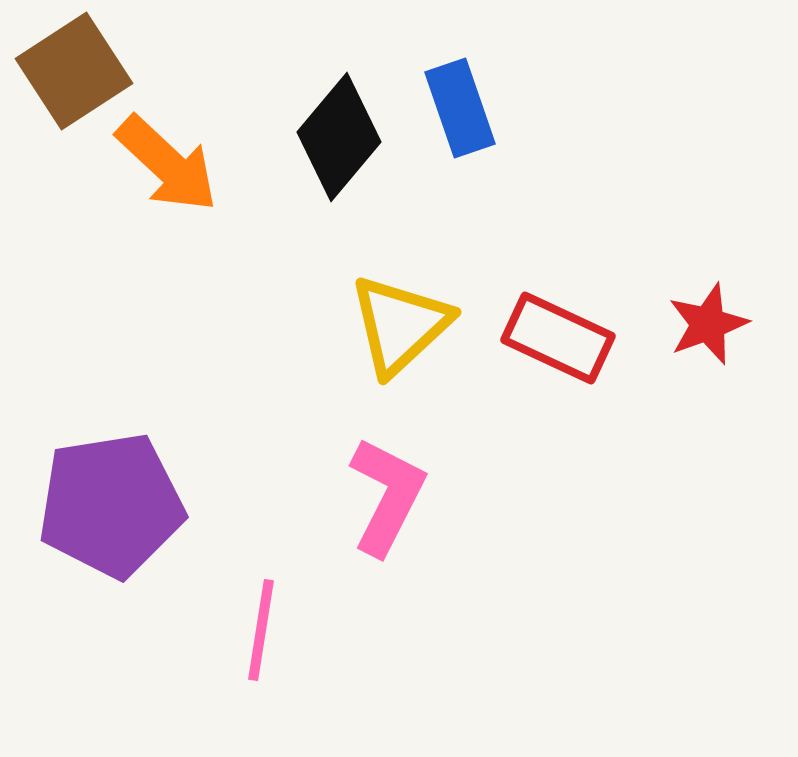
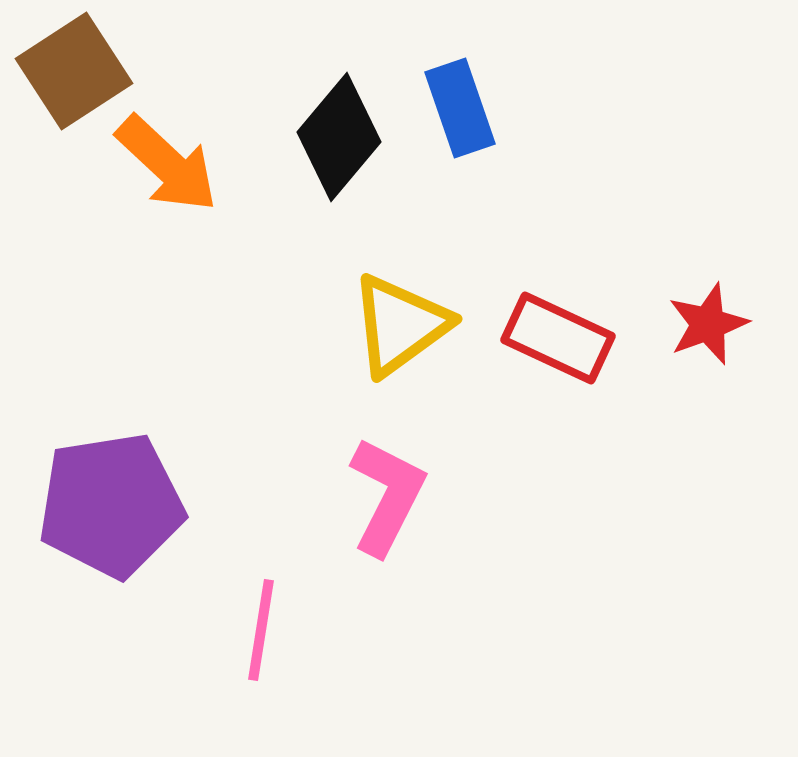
yellow triangle: rotated 7 degrees clockwise
